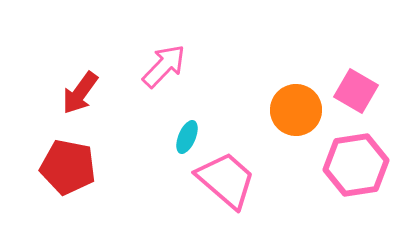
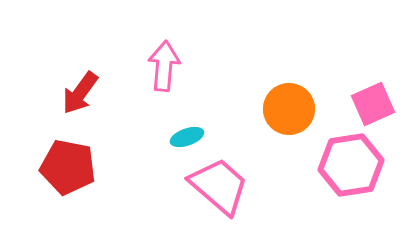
pink arrow: rotated 39 degrees counterclockwise
pink square: moved 17 px right, 13 px down; rotated 36 degrees clockwise
orange circle: moved 7 px left, 1 px up
cyan ellipse: rotated 48 degrees clockwise
pink hexagon: moved 5 px left
pink trapezoid: moved 7 px left, 6 px down
